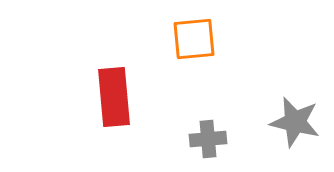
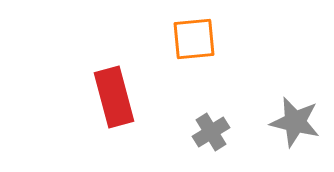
red rectangle: rotated 10 degrees counterclockwise
gray cross: moved 3 px right, 7 px up; rotated 27 degrees counterclockwise
